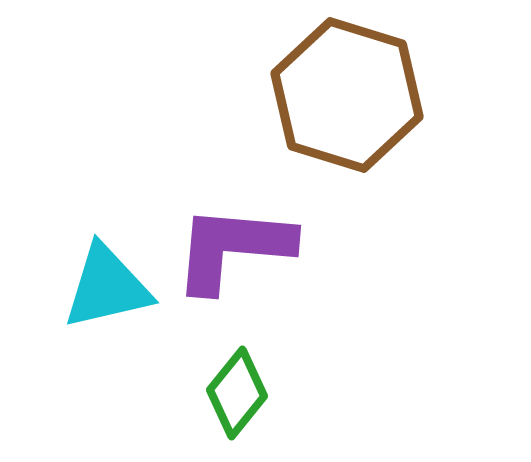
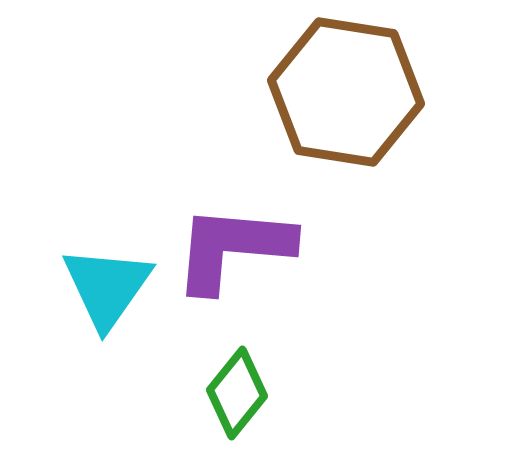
brown hexagon: moved 1 px left, 3 px up; rotated 8 degrees counterclockwise
cyan triangle: rotated 42 degrees counterclockwise
